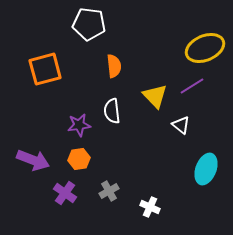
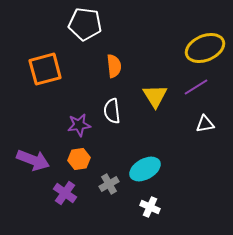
white pentagon: moved 4 px left
purple line: moved 4 px right, 1 px down
yellow triangle: rotated 12 degrees clockwise
white triangle: moved 24 px right, 1 px up; rotated 48 degrees counterclockwise
cyan ellipse: moved 61 px left; rotated 40 degrees clockwise
gray cross: moved 7 px up
